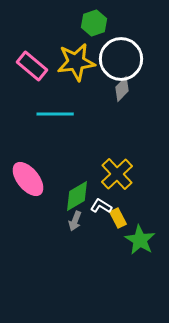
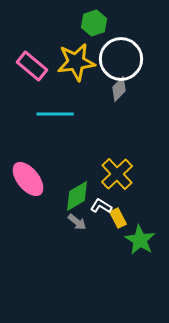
gray diamond: moved 3 px left
gray arrow: moved 2 px right, 1 px down; rotated 72 degrees counterclockwise
